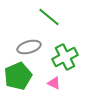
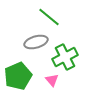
gray ellipse: moved 7 px right, 5 px up
pink triangle: moved 2 px left, 3 px up; rotated 24 degrees clockwise
